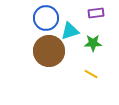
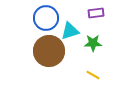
yellow line: moved 2 px right, 1 px down
